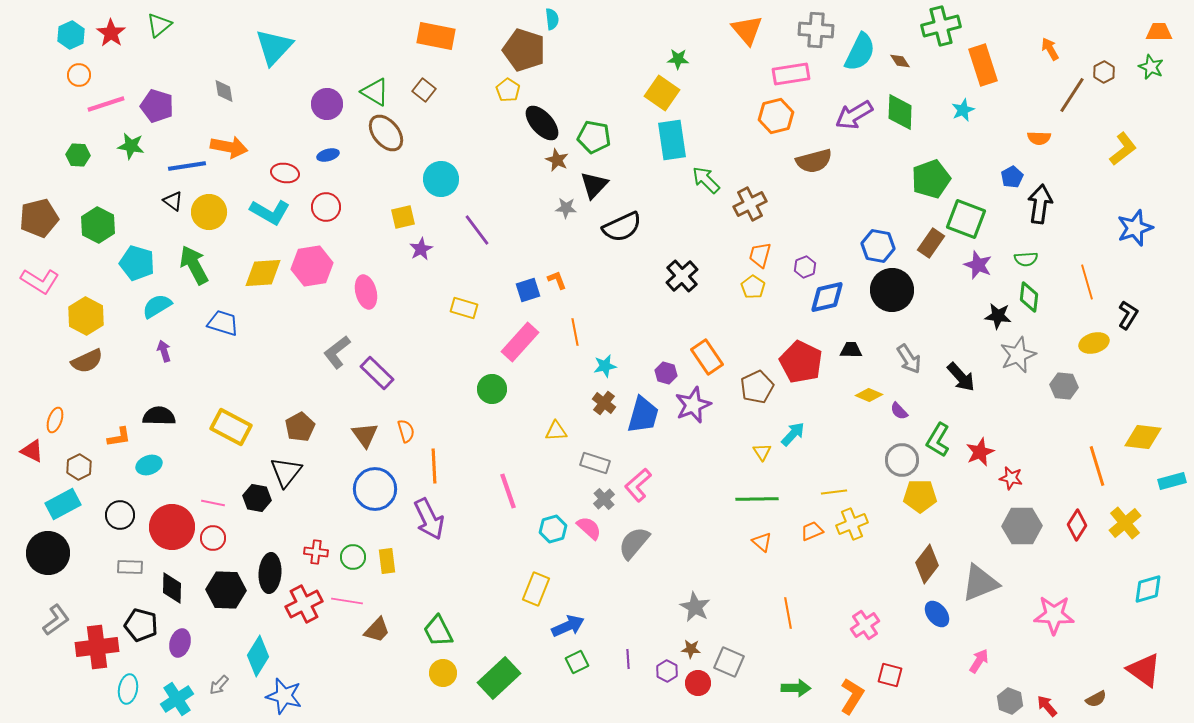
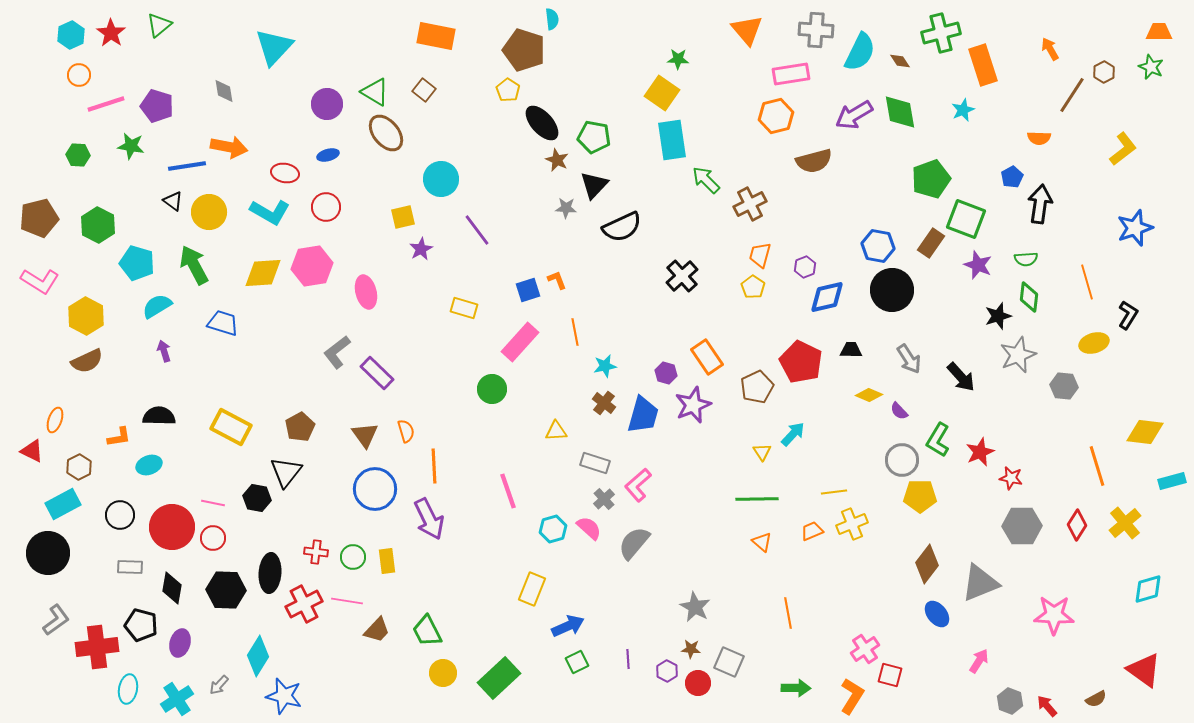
green cross at (941, 26): moved 7 px down
green diamond at (900, 112): rotated 12 degrees counterclockwise
black star at (998, 316): rotated 24 degrees counterclockwise
yellow diamond at (1143, 437): moved 2 px right, 5 px up
black diamond at (172, 588): rotated 8 degrees clockwise
yellow rectangle at (536, 589): moved 4 px left
pink cross at (865, 625): moved 24 px down
green trapezoid at (438, 631): moved 11 px left
